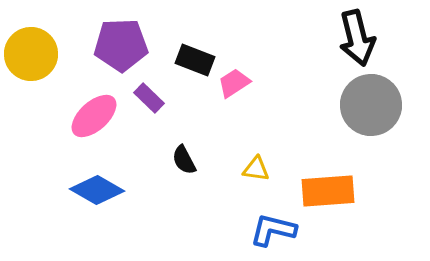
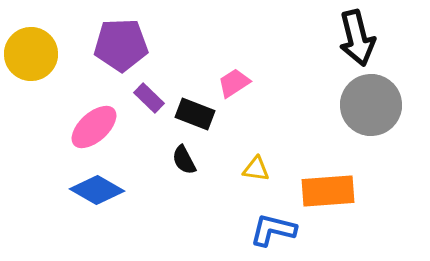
black rectangle: moved 54 px down
pink ellipse: moved 11 px down
